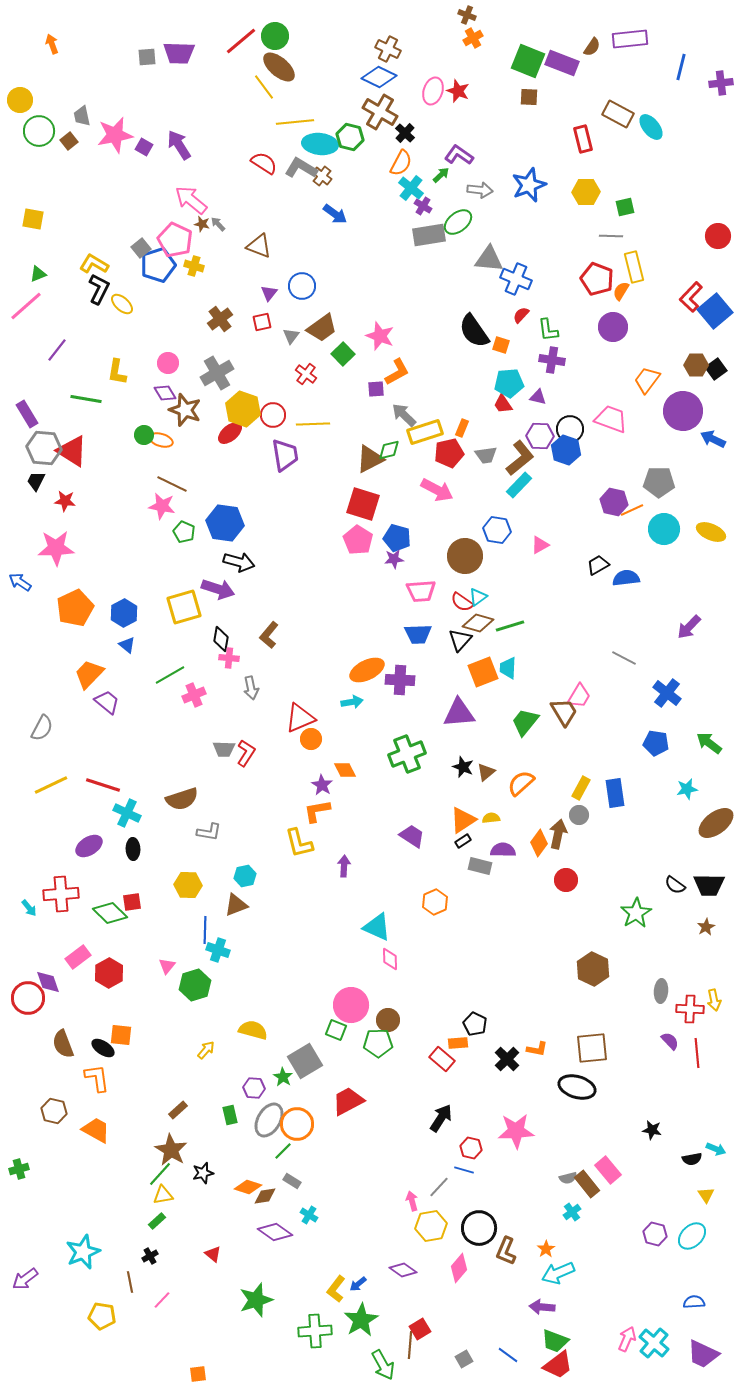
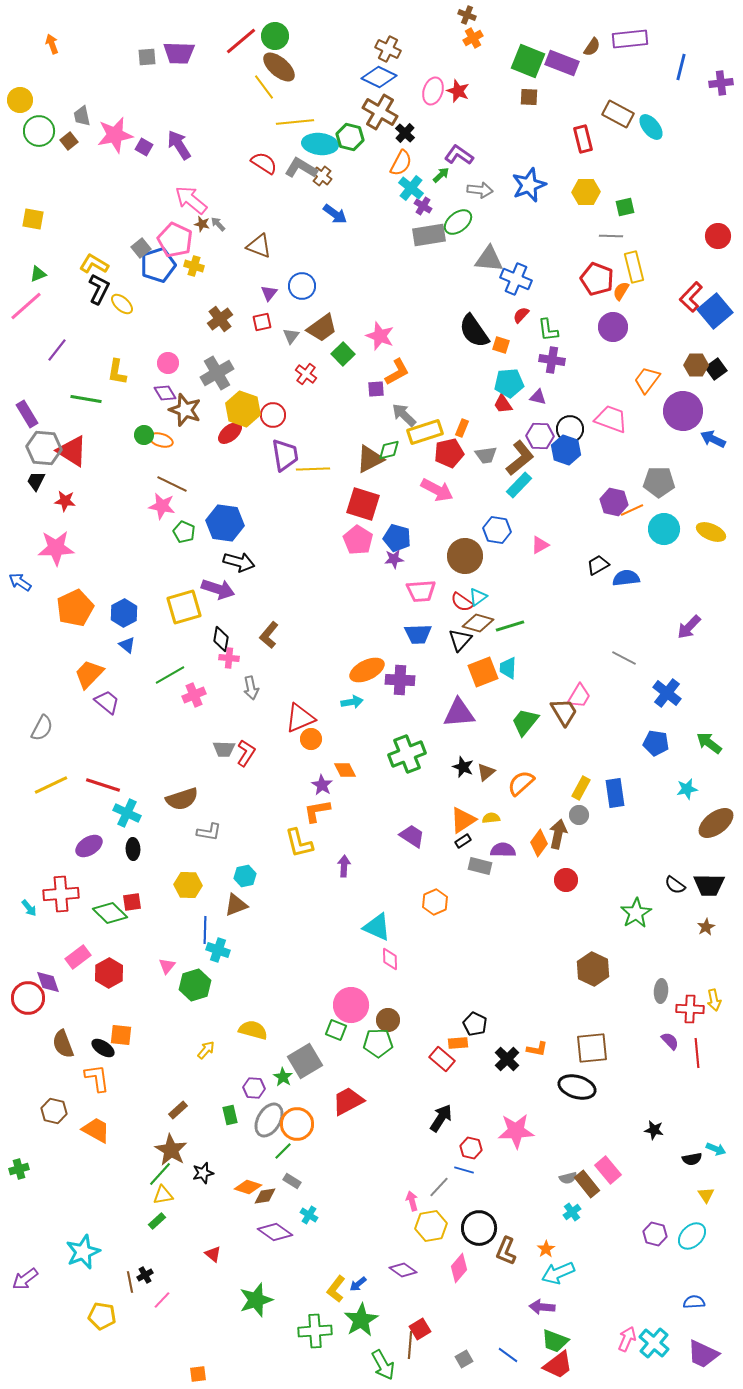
yellow line at (313, 424): moved 45 px down
black star at (652, 1130): moved 2 px right
black cross at (150, 1256): moved 5 px left, 19 px down
